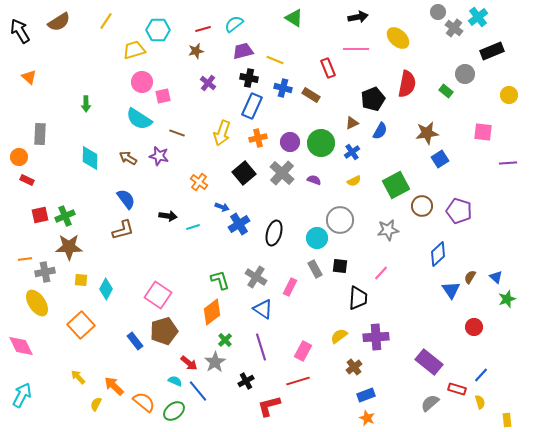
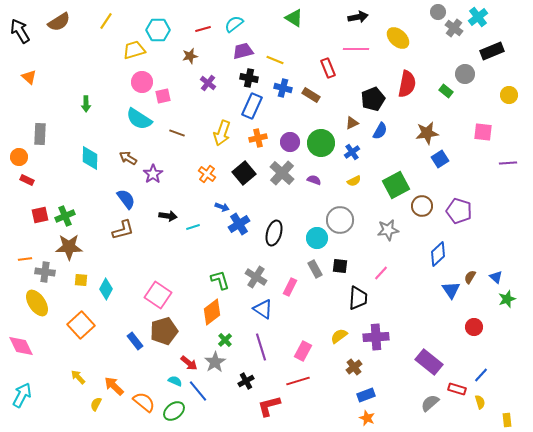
brown star at (196, 51): moved 6 px left, 5 px down
purple star at (159, 156): moved 6 px left, 18 px down; rotated 24 degrees clockwise
orange cross at (199, 182): moved 8 px right, 8 px up
gray cross at (45, 272): rotated 18 degrees clockwise
